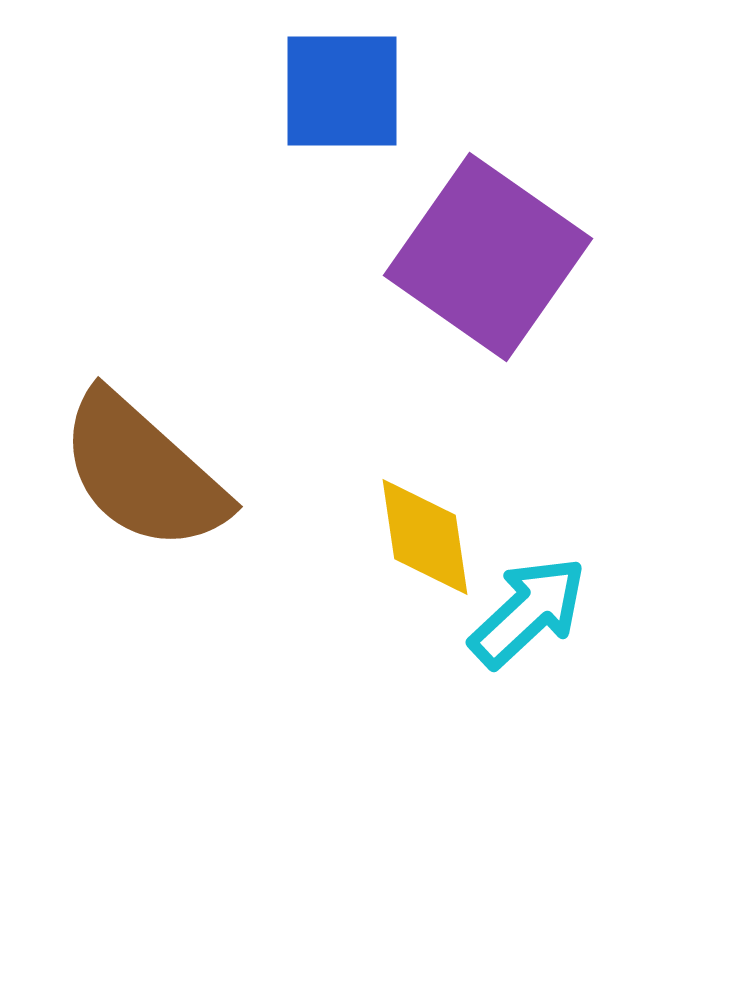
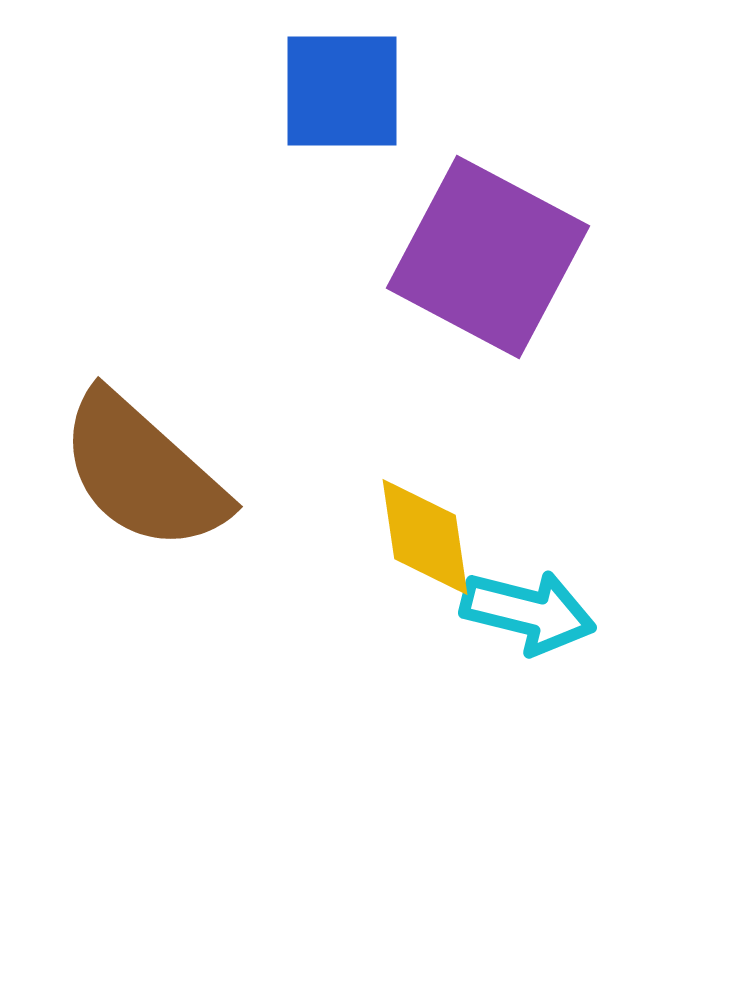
purple square: rotated 7 degrees counterclockwise
cyan arrow: rotated 57 degrees clockwise
